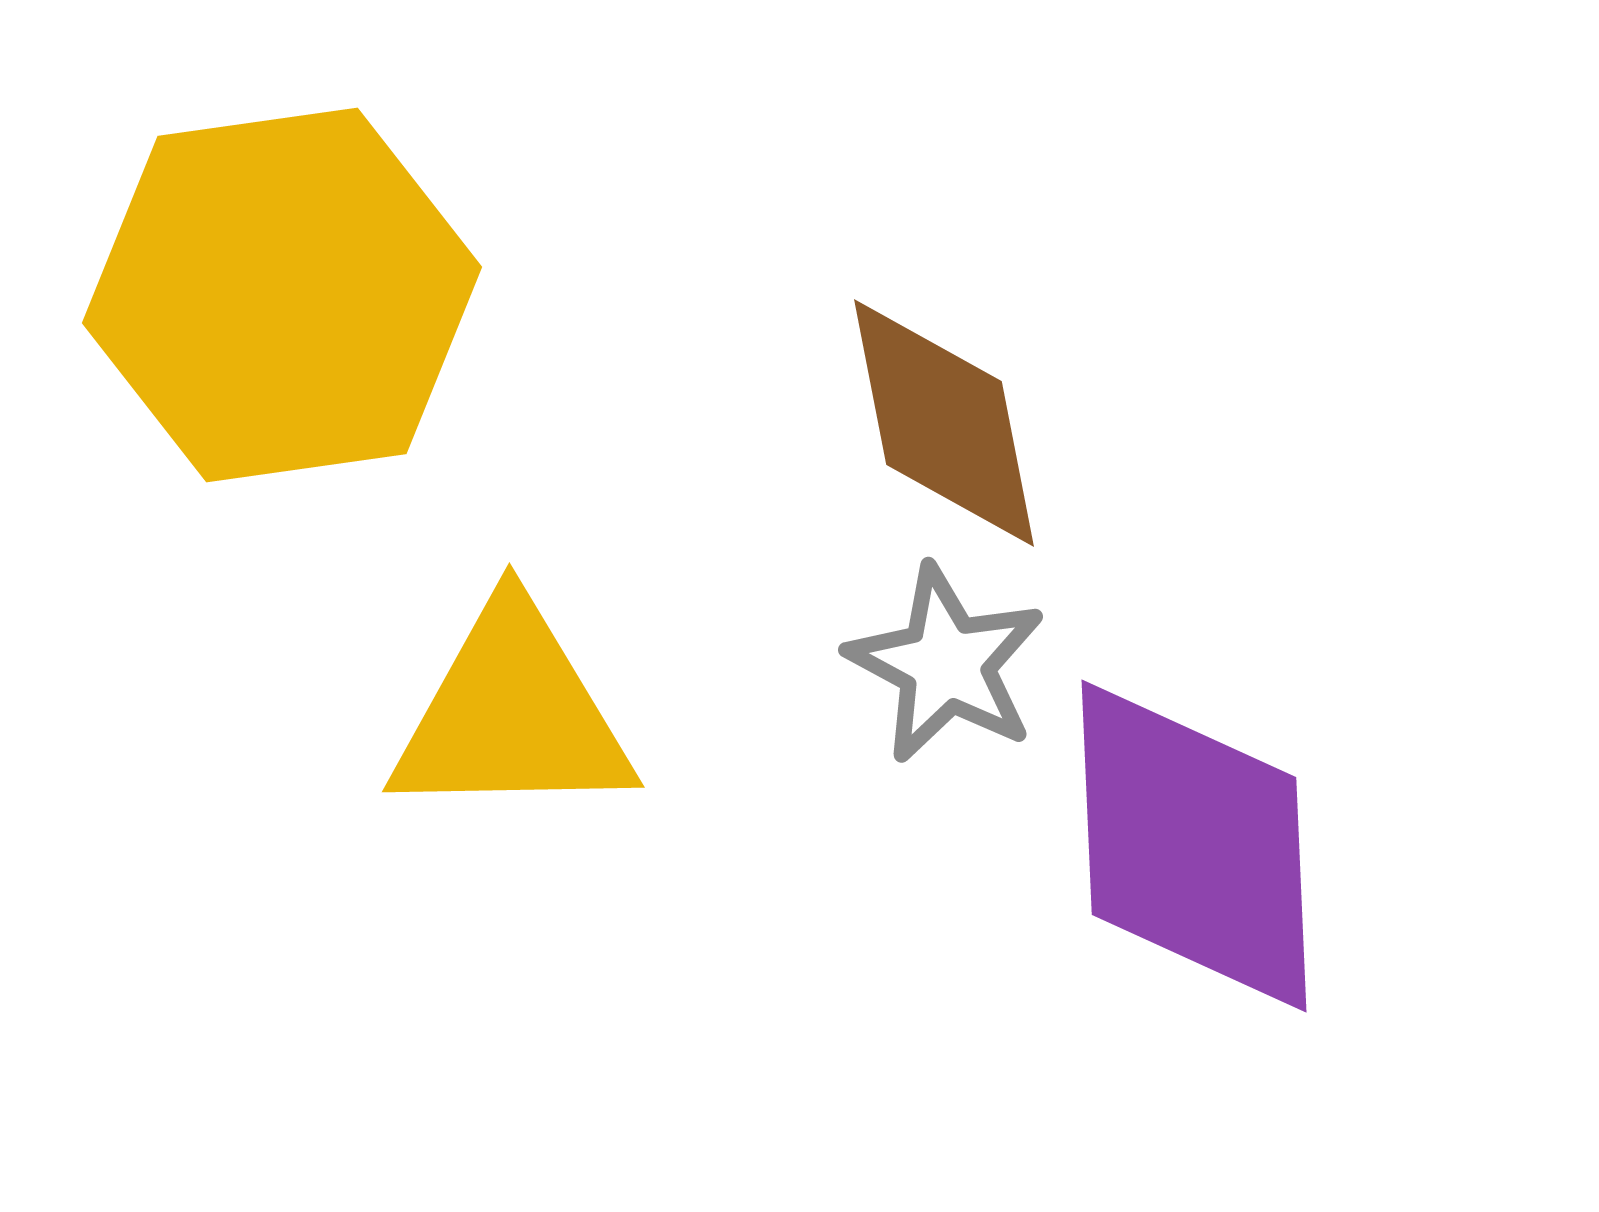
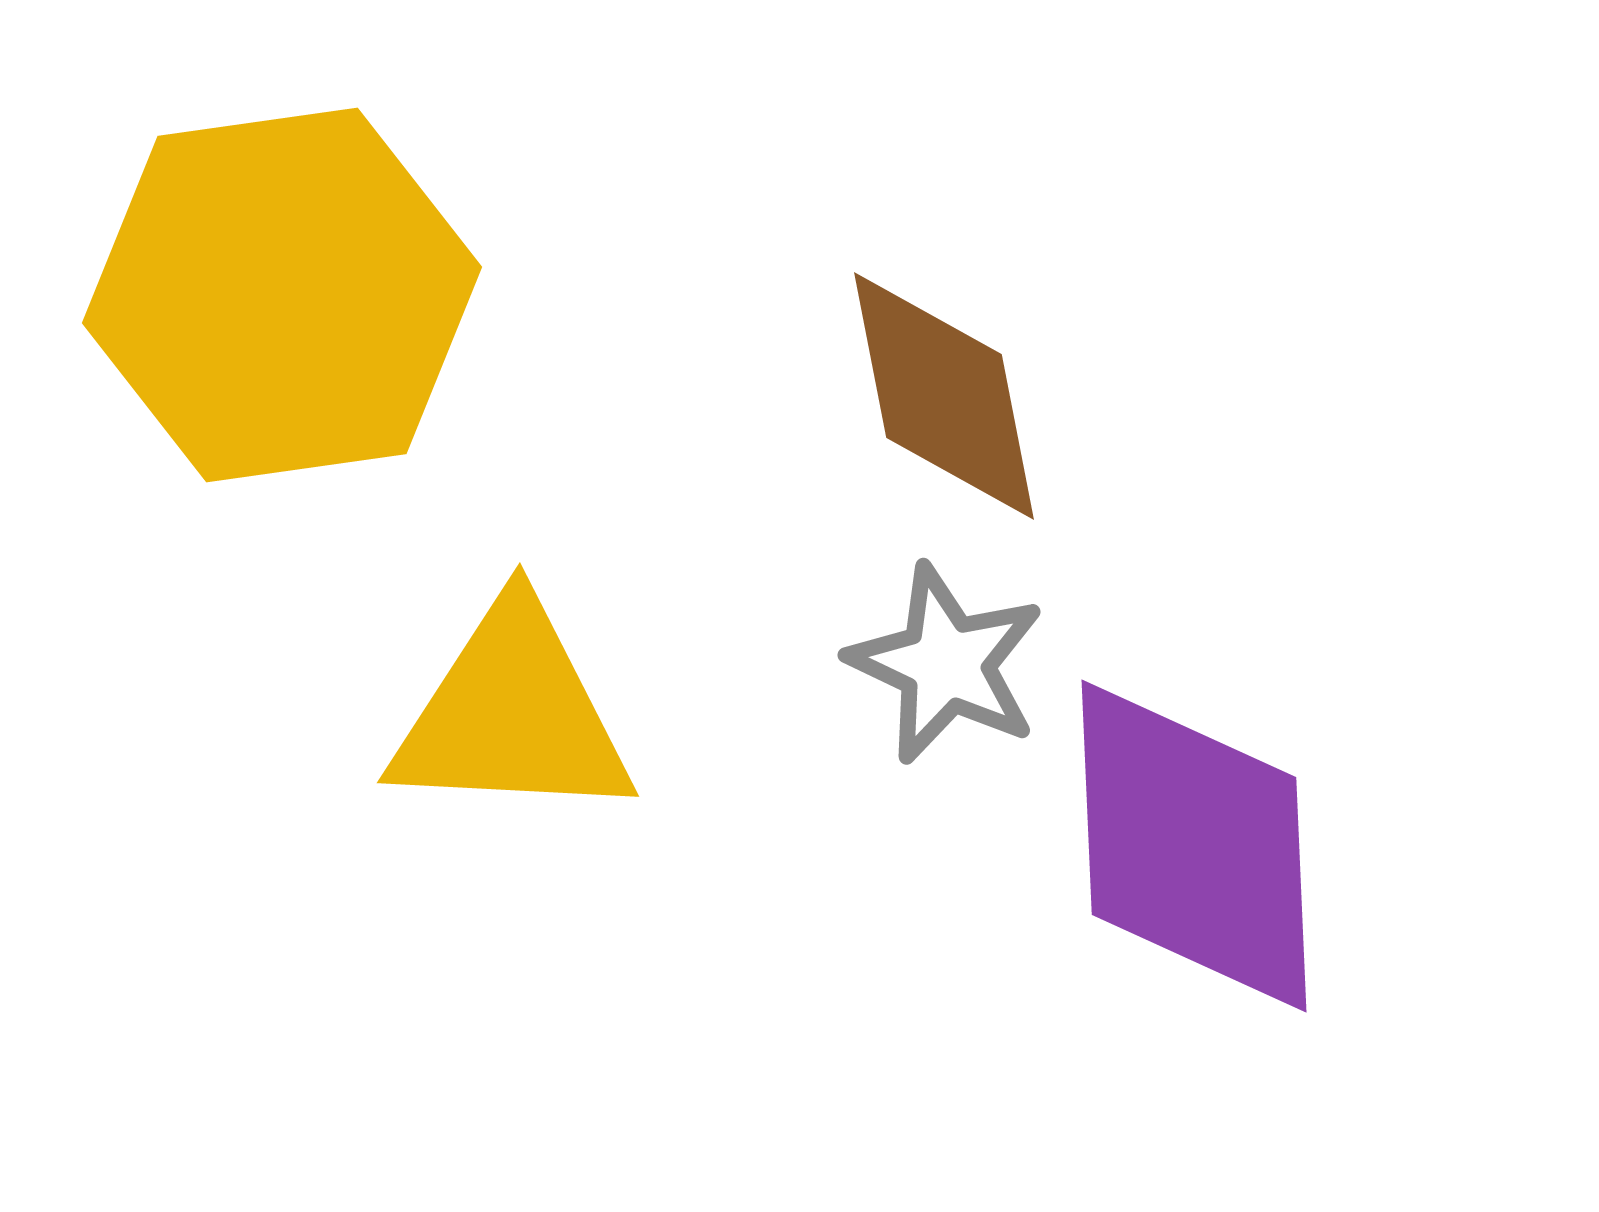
brown diamond: moved 27 px up
gray star: rotated 3 degrees counterclockwise
yellow triangle: rotated 4 degrees clockwise
